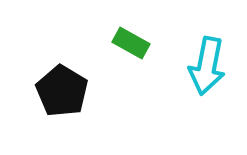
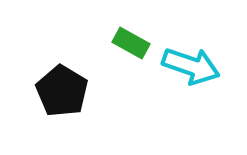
cyan arrow: moved 16 px left; rotated 82 degrees counterclockwise
